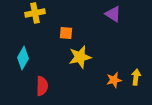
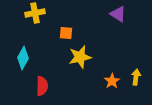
purple triangle: moved 5 px right
orange star: moved 2 px left, 1 px down; rotated 21 degrees counterclockwise
